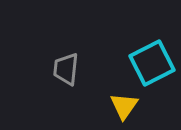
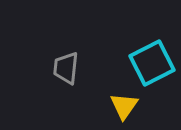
gray trapezoid: moved 1 px up
